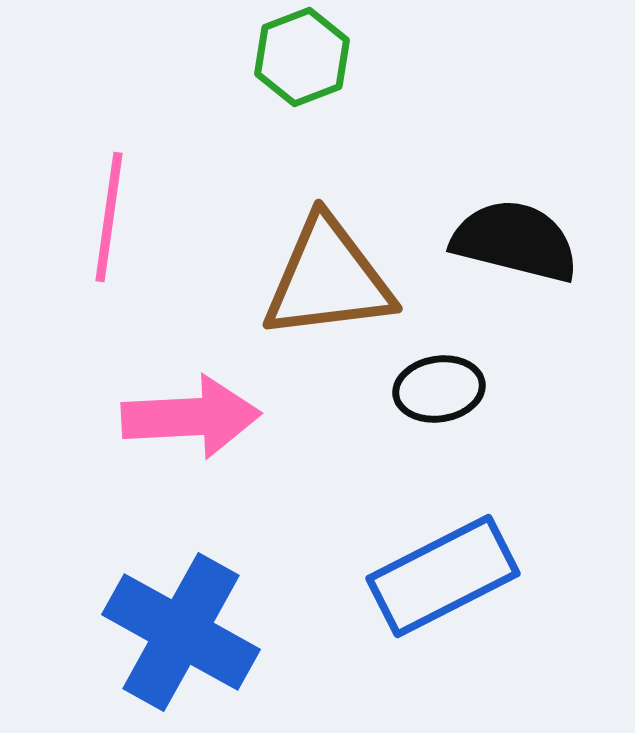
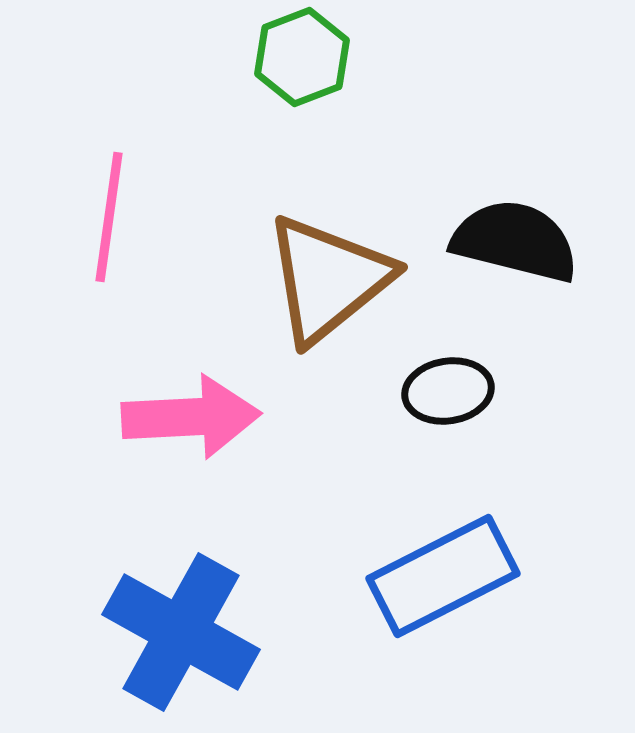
brown triangle: rotated 32 degrees counterclockwise
black ellipse: moved 9 px right, 2 px down
